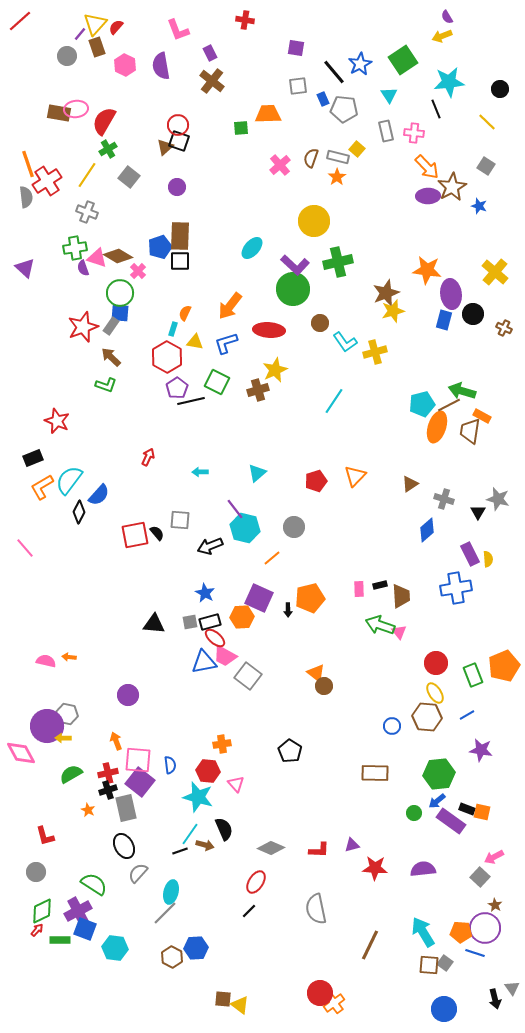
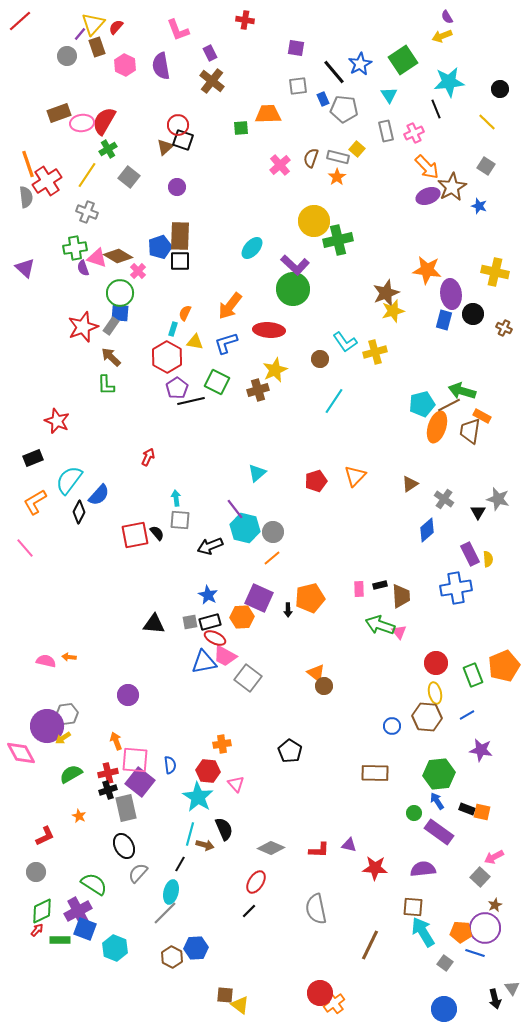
yellow triangle at (95, 24): moved 2 px left
pink ellipse at (76, 109): moved 6 px right, 14 px down
brown rectangle at (59, 113): rotated 30 degrees counterclockwise
pink cross at (414, 133): rotated 30 degrees counterclockwise
black square at (179, 141): moved 4 px right, 1 px up
purple ellipse at (428, 196): rotated 20 degrees counterclockwise
green cross at (338, 262): moved 22 px up
yellow cross at (495, 272): rotated 28 degrees counterclockwise
brown circle at (320, 323): moved 36 px down
green L-shape at (106, 385): rotated 70 degrees clockwise
cyan arrow at (200, 472): moved 24 px left, 26 px down; rotated 84 degrees clockwise
orange L-shape at (42, 487): moved 7 px left, 15 px down
gray cross at (444, 499): rotated 18 degrees clockwise
gray circle at (294, 527): moved 21 px left, 5 px down
blue star at (205, 593): moved 3 px right, 2 px down
red ellipse at (215, 638): rotated 15 degrees counterclockwise
gray square at (248, 676): moved 2 px down
yellow ellipse at (435, 693): rotated 20 degrees clockwise
gray hexagon at (67, 714): rotated 20 degrees counterclockwise
yellow arrow at (63, 738): rotated 35 degrees counterclockwise
pink square at (138, 760): moved 3 px left
cyan star at (198, 797): rotated 16 degrees clockwise
blue arrow at (437, 801): rotated 96 degrees clockwise
orange star at (88, 810): moved 9 px left, 6 px down
purple rectangle at (451, 821): moved 12 px left, 11 px down
cyan line at (190, 834): rotated 20 degrees counterclockwise
red L-shape at (45, 836): rotated 100 degrees counterclockwise
purple triangle at (352, 845): moved 3 px left; rotated 28 degrees clockwise
black line at (180, 851): moved 13 px down; rotated 42 degrees counterclockwise
brown star at (495, 905): rotated 16 degrees clockwise
cyan hexagon at (115, 948): rotated 15 degrees clockwise
brown square at (429, 965): moved 16 px left, 58 px up
brown square at (223, 999): moved 2 px right, 4 px up
